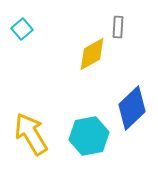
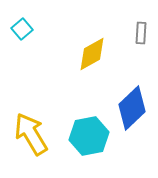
gray rectangle: moved 23 px right, 6 px down
